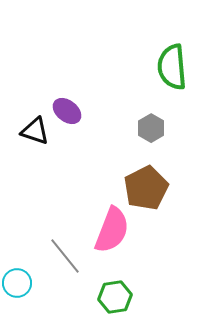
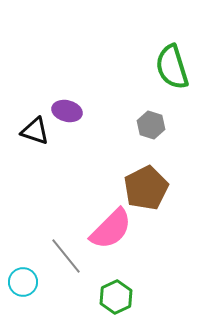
green semicircle: rotated 12 degrees counterclockwise
purple ellipse: rotated 24 degrees counterclockwise
gray hexagon: moved 3 px up; rotated 12 degrees counterclockwise
pink semicircle: moved 1 px left, 1 px up; rotated 24 degrees clockwise
gray line: moved 1 px right
cyan circle: moved 6 px right, 1 px up
green hexagon: moved 1 px right; rotated 16 degrees counterclockwise
